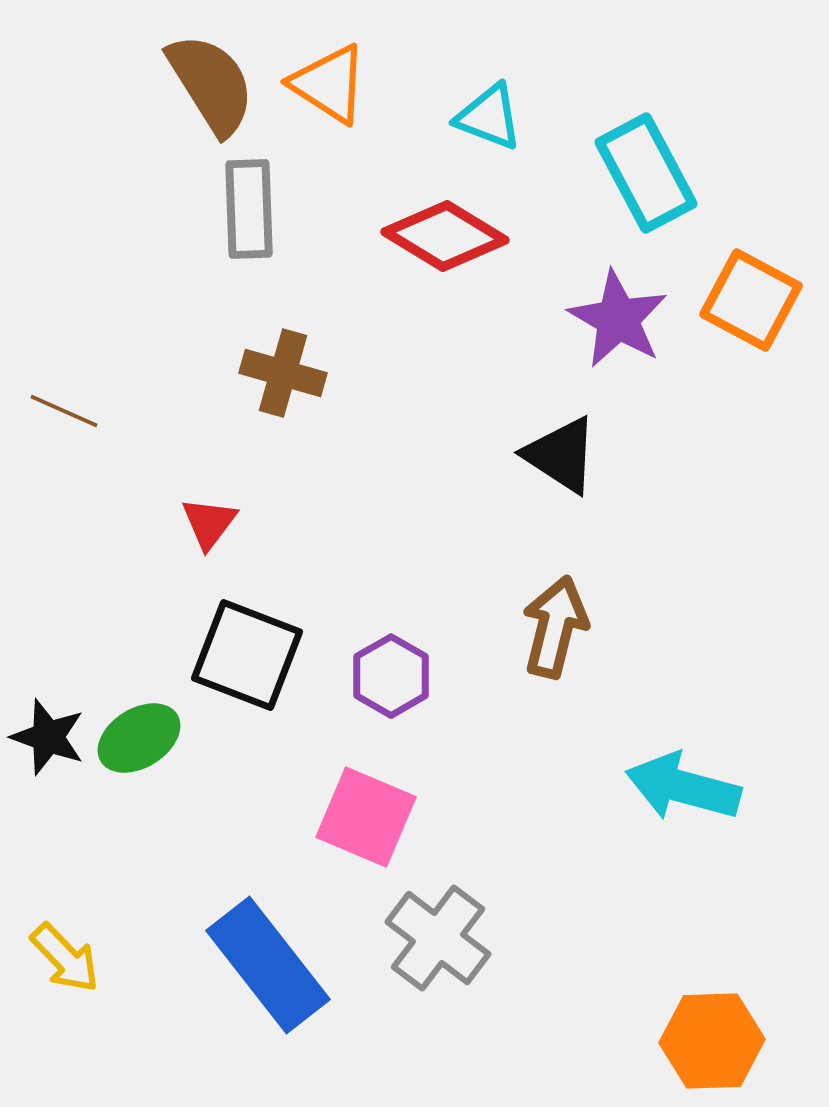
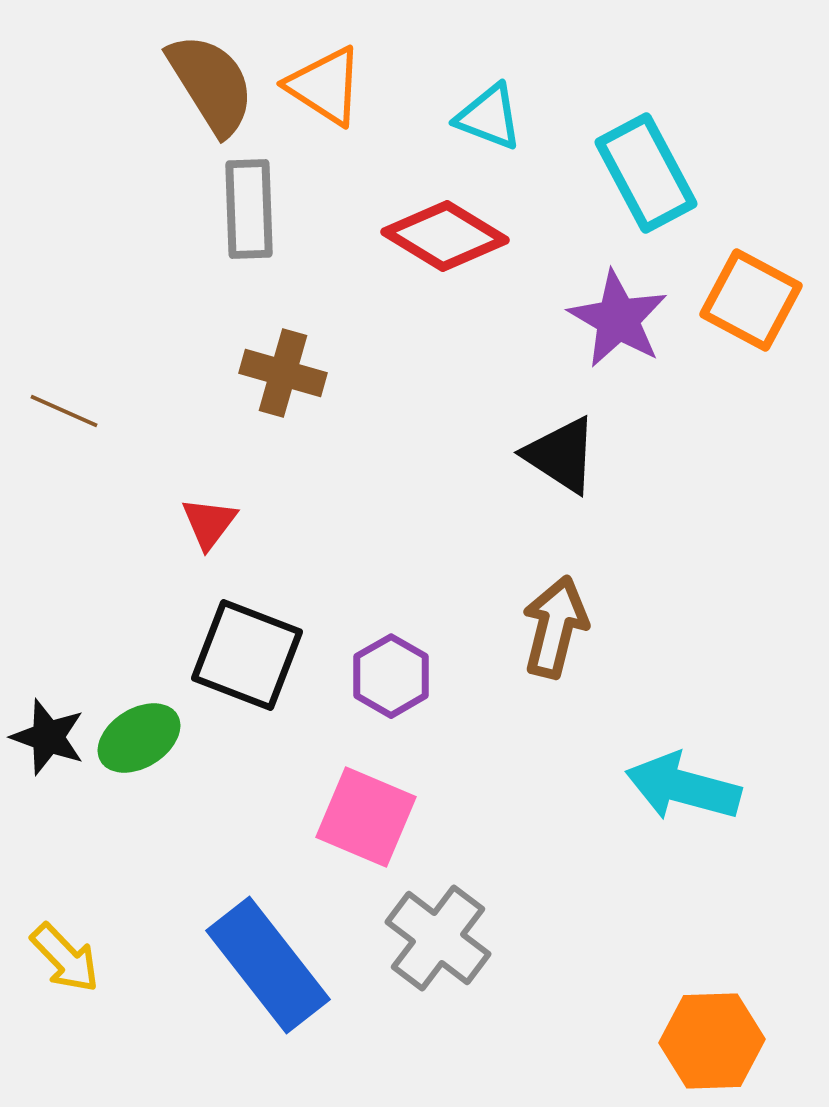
orange triangle: moved 4 px left, 2 px down
